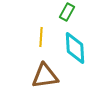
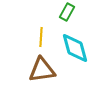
cyan diamond: rotated 12 degrees counterclockwise
brown triangle: moved 3 px left, 6 px up
